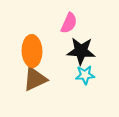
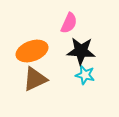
orange ellipse: rotated 72 degrees clockwise
cyan star: rotated 18 degrees clockwise
